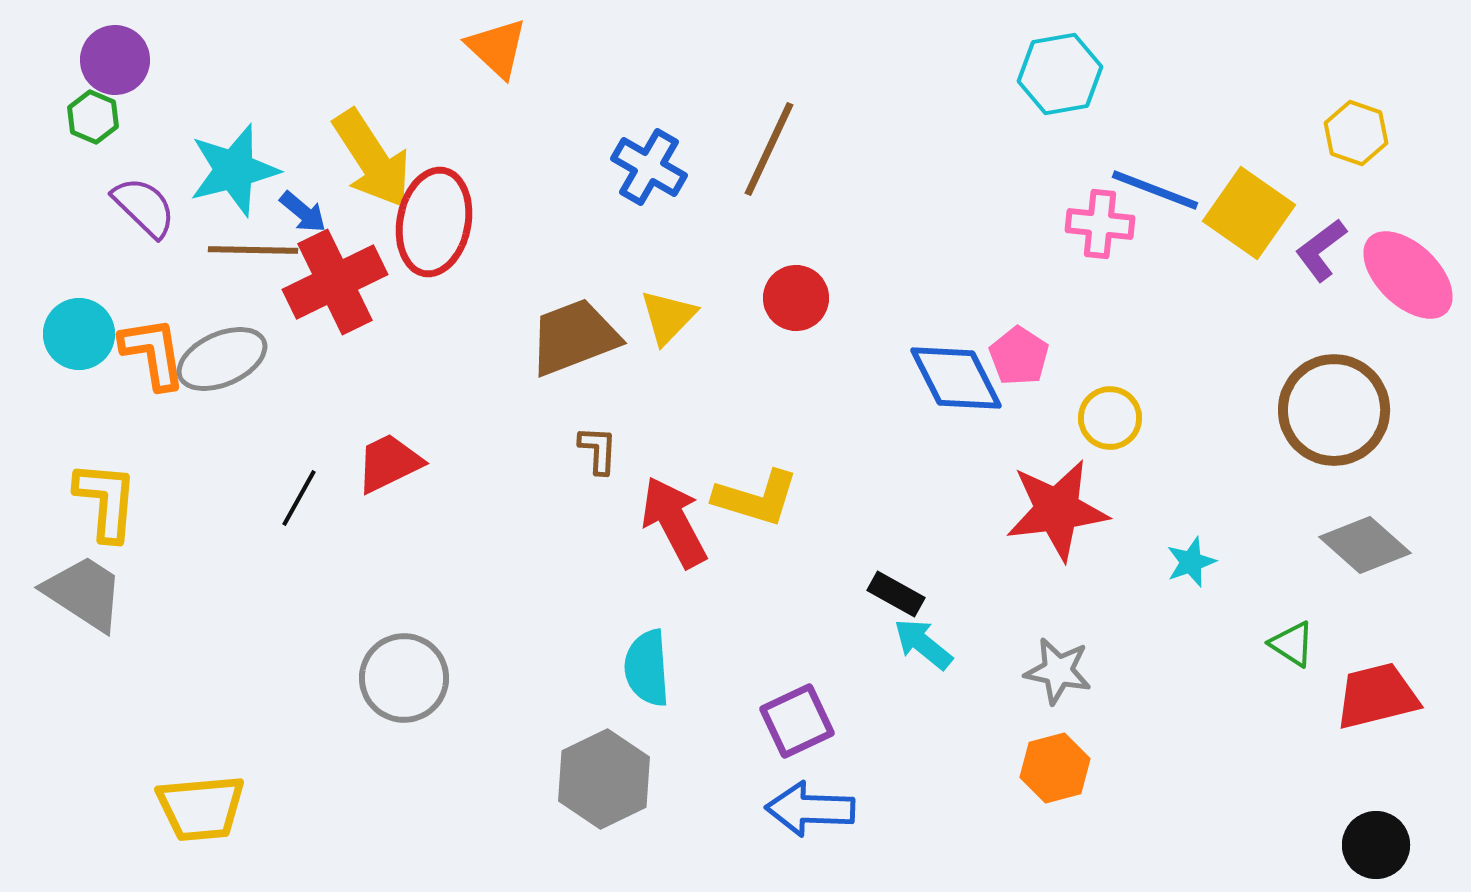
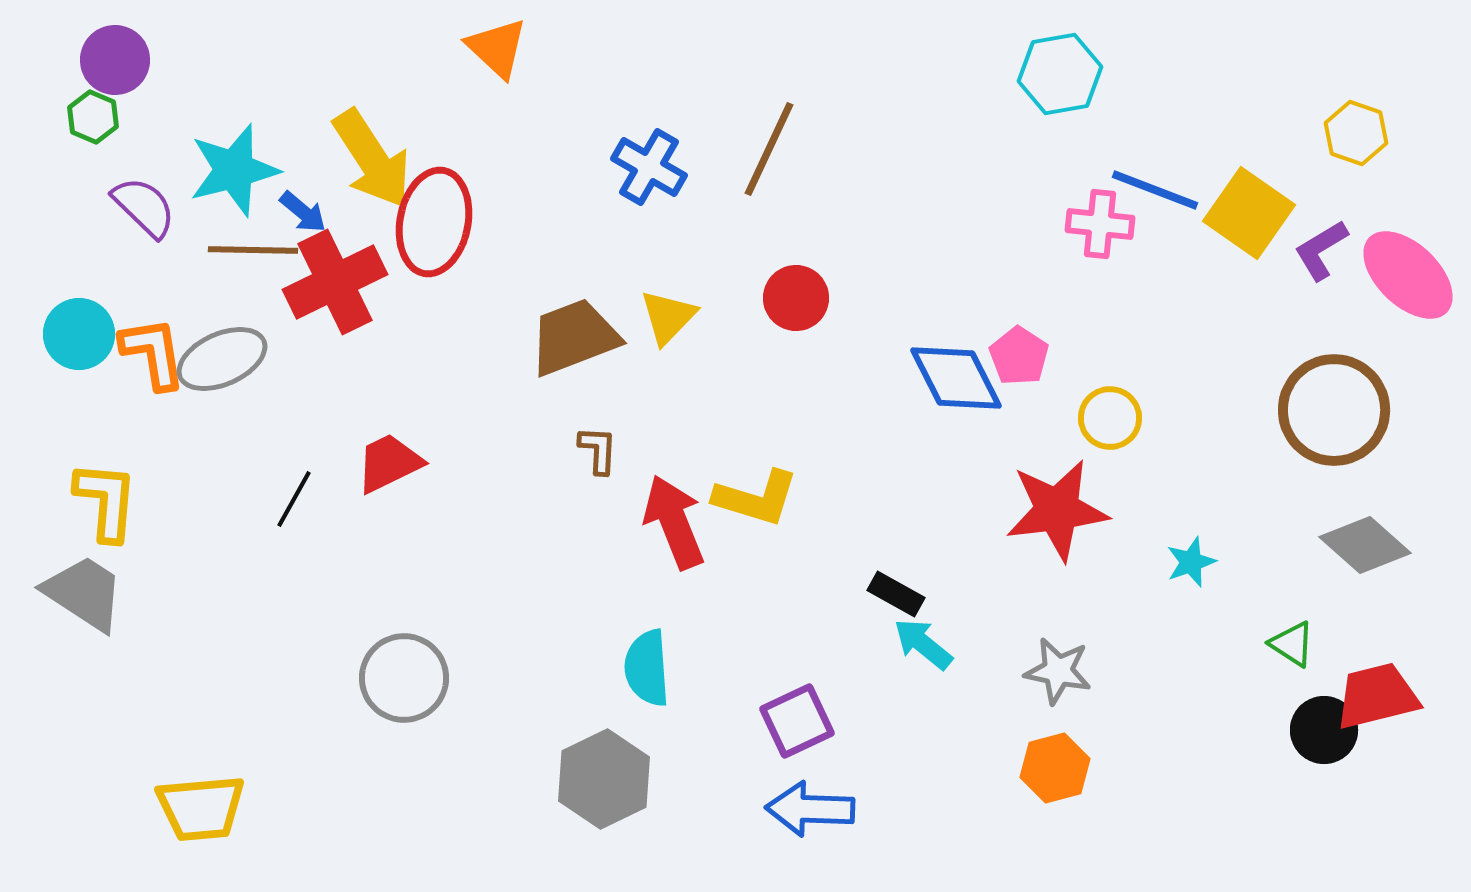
purple L-shape at (1321, 250): rotated 6 degrees clockwise
black line at (299, 498): moved 5 px left, 1 px down
red arrow at (674, 522): rotated 6 degrees clockwise
black circle at (1376, 845): moved 52 px left, 115 px up
